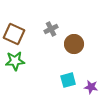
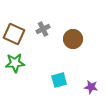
gray cross: moved 8 px left
brown circle: moved 1 px left, 5 px up
green star: moved 2 px down
cyan square: moved 9 px left
